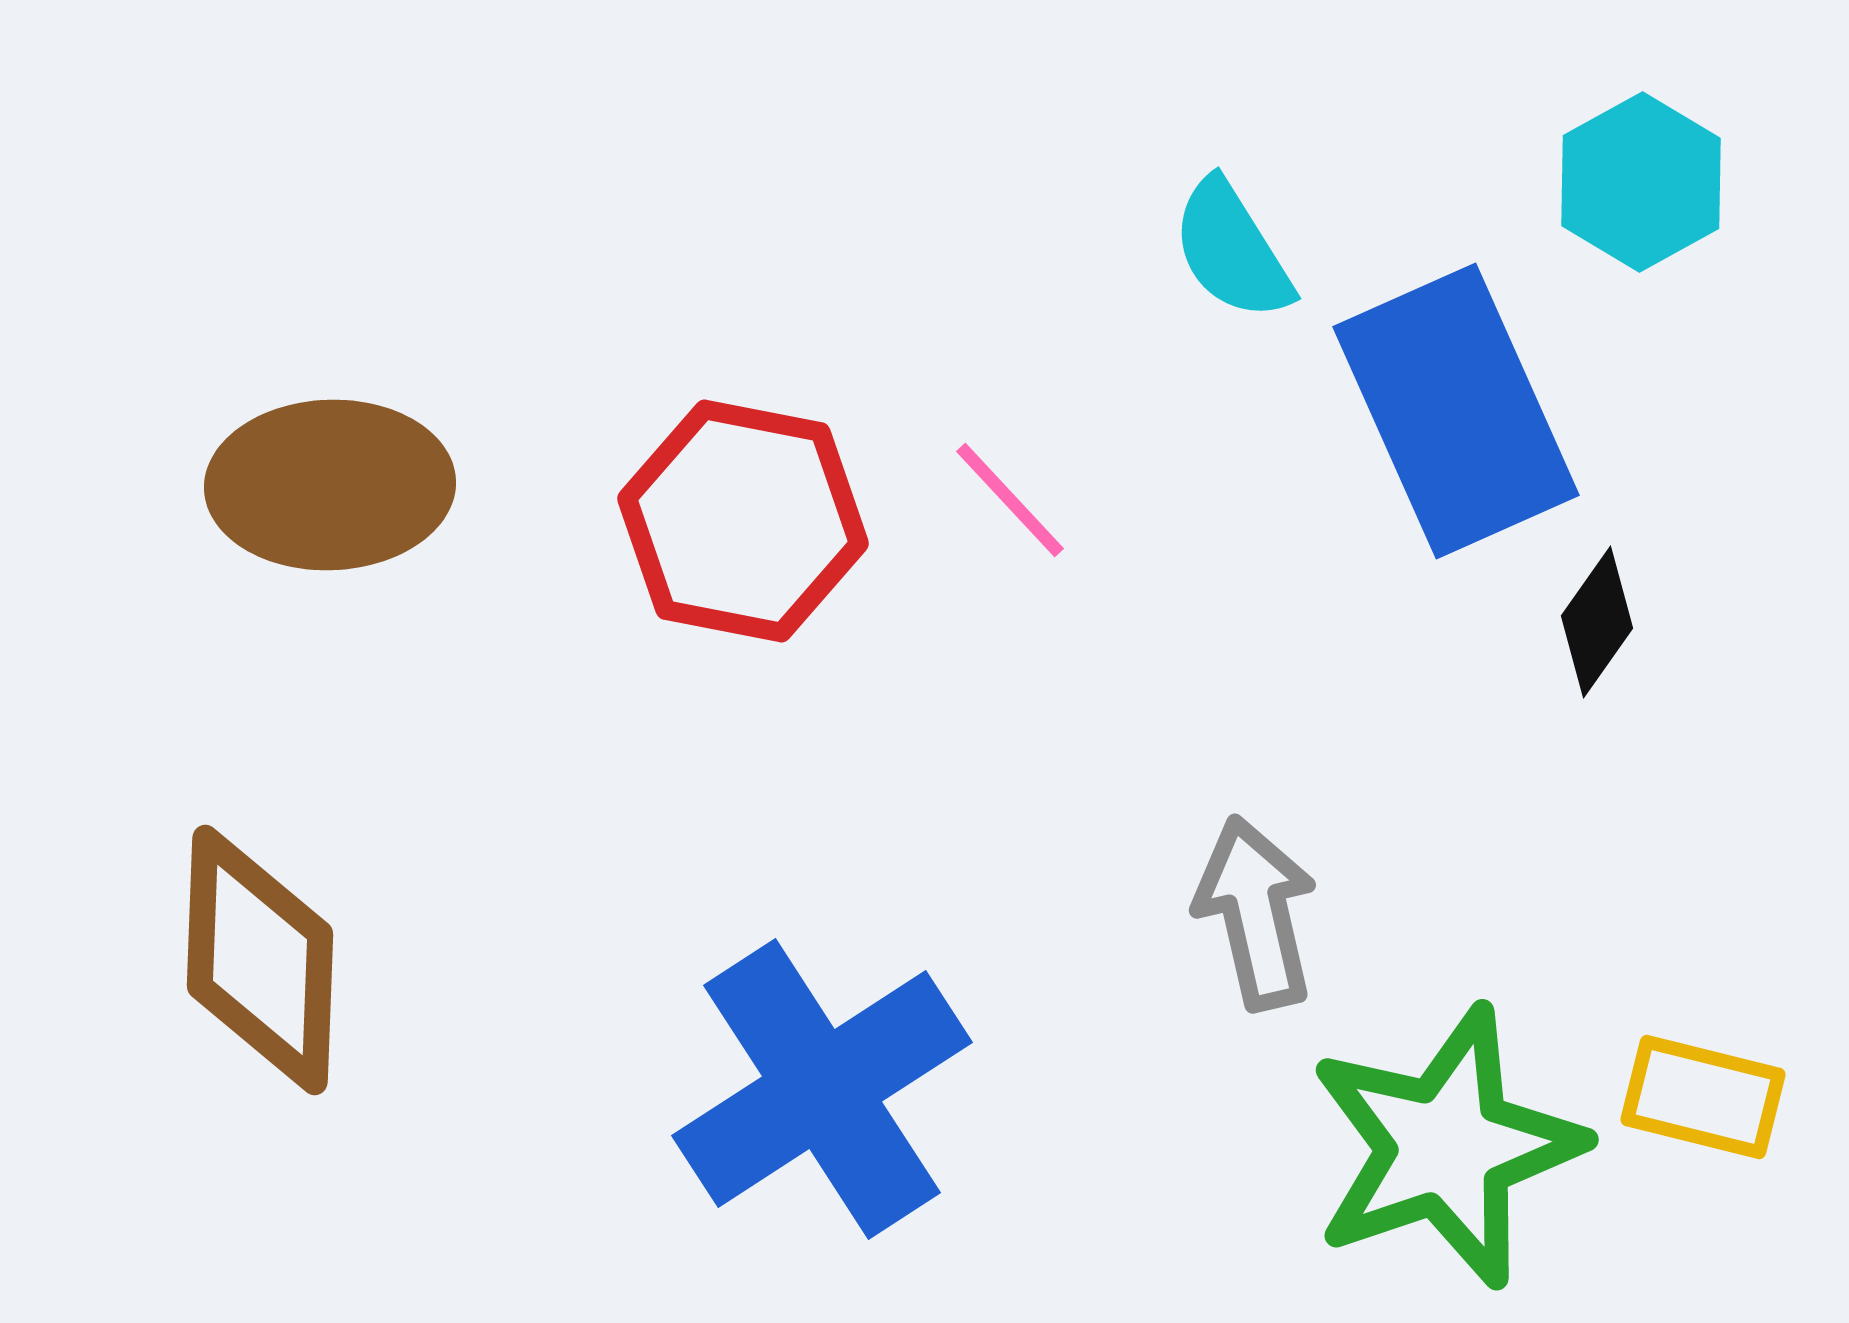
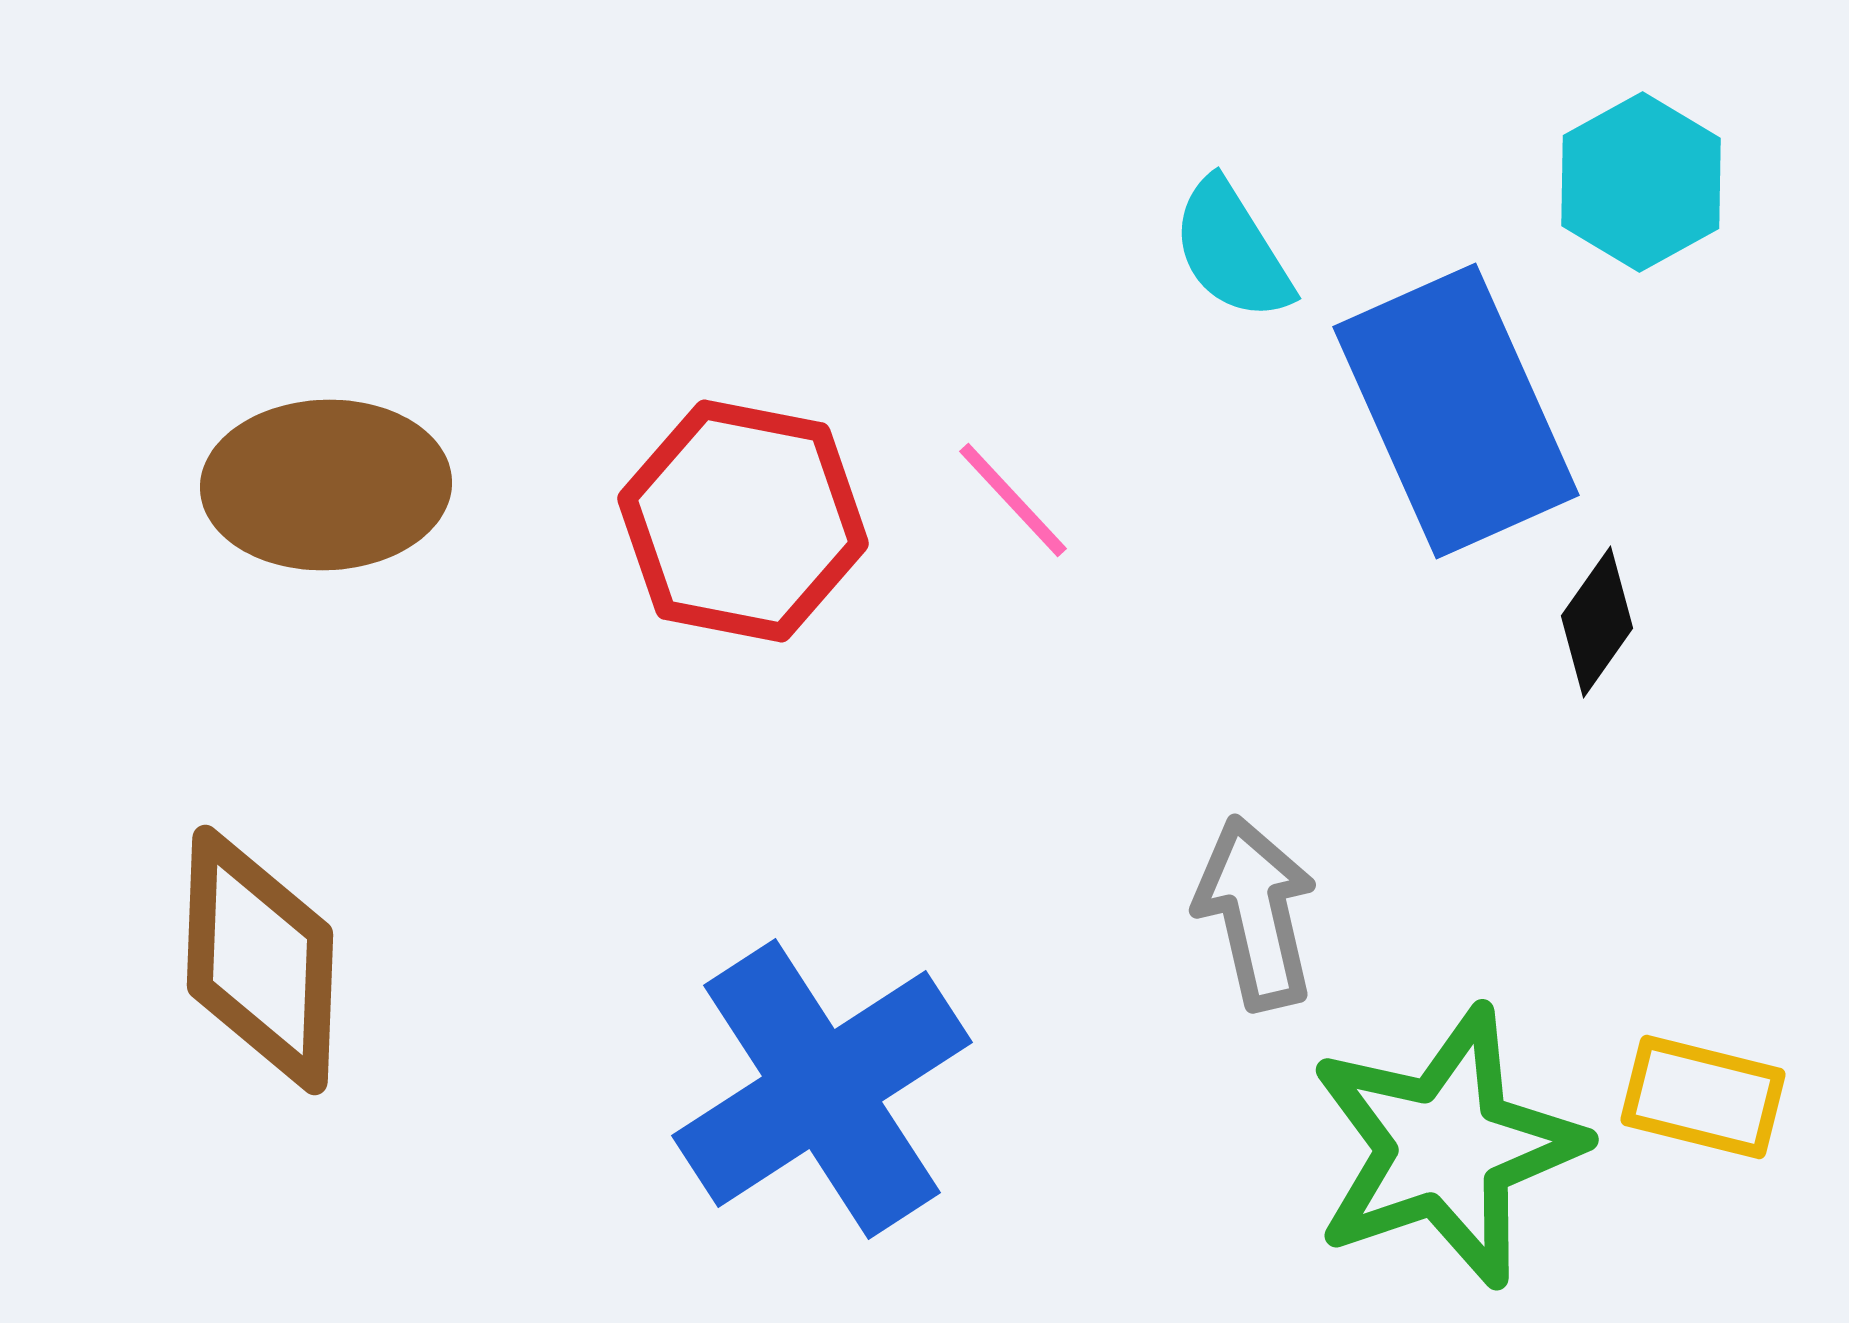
brown ellipse: moved 4 px left
pink line: moved 3 px right
